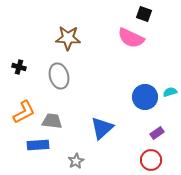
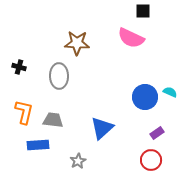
black square: moved 1 px left, 3 px up; rotated 21 degrees counterclockwise
brown star: moved 9 px right, 5 px down
gray ellipse: rotated 15 degrees clockwise
cyan semicircle: rotated 40 degrees clockwise
orange L-shape: rotated 50 degrees counterclockwise
gray trapezoid: moved 1 px right, 1 px up
gray star: moved 2 px right
